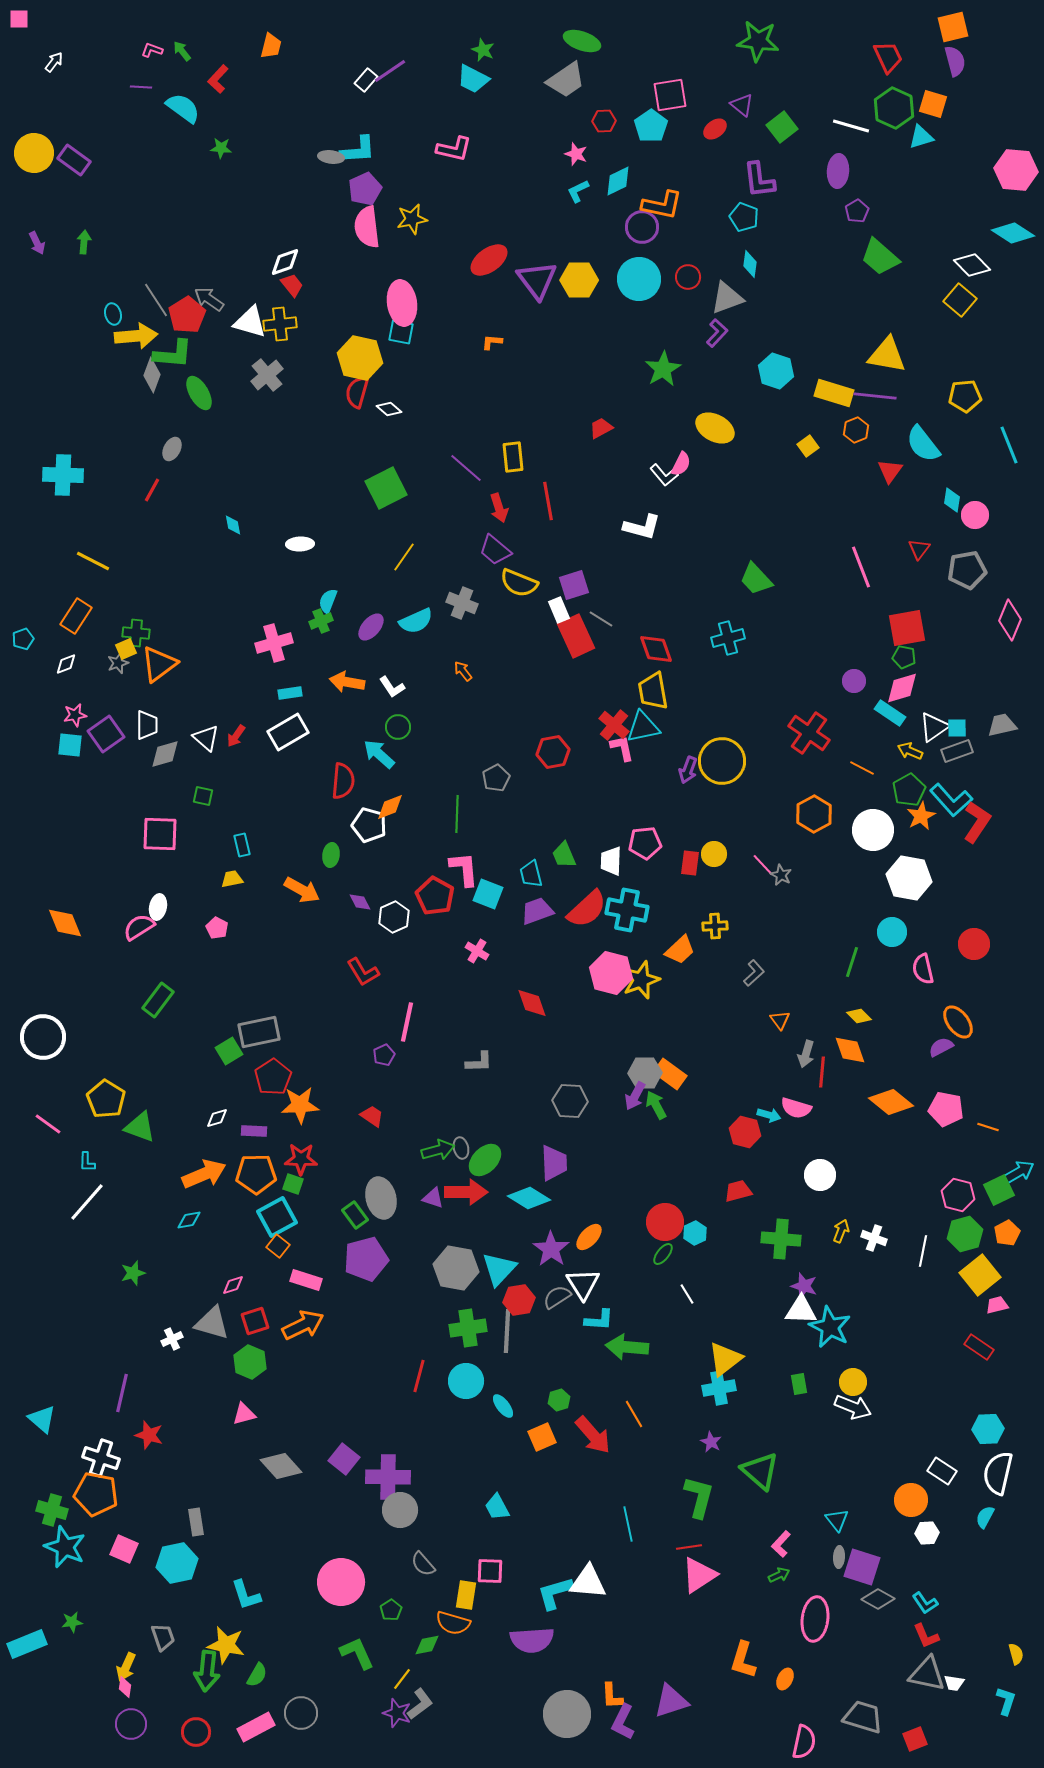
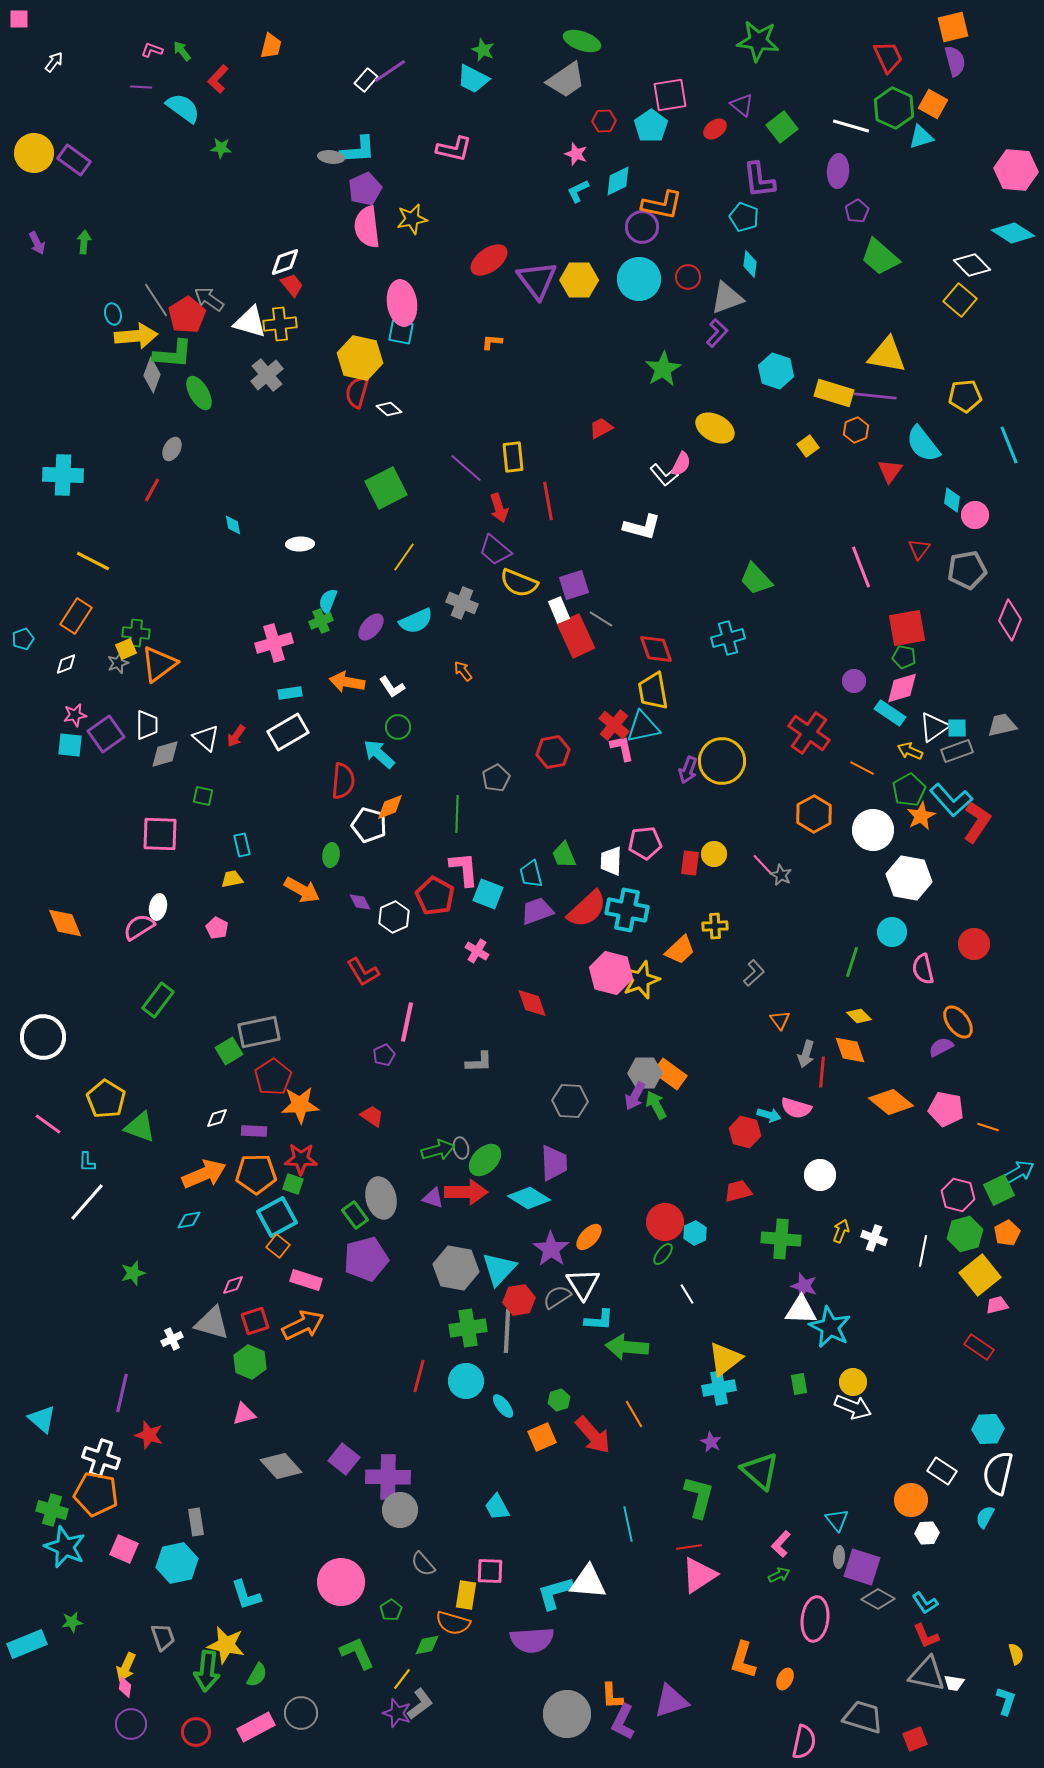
orange square at (933, 104): rotated 12 degrees clockwise
